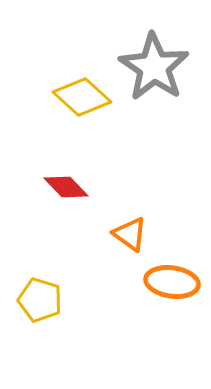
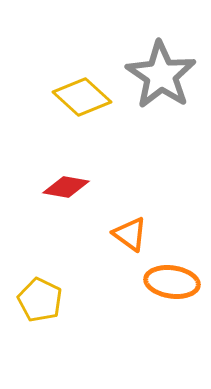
gray star: moved 7 px right, 8 px down
red diamond: rotated 36 degrees counterclockwise
yellow pentagon: rotated 9 degrees clockwise
